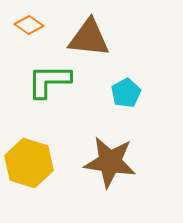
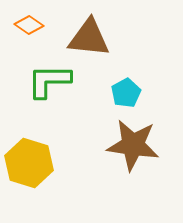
brown star: moved 23 px right, 17 px up
